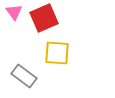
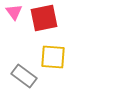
red square: rotated 12 degrees clockwise
yellow square: moved 4 px left, 4 px down
